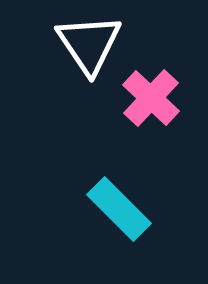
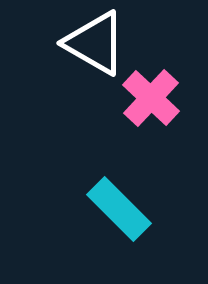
white triangle: moved 6 px right, 1 px up; rotated 26 degrees counterclockwise
